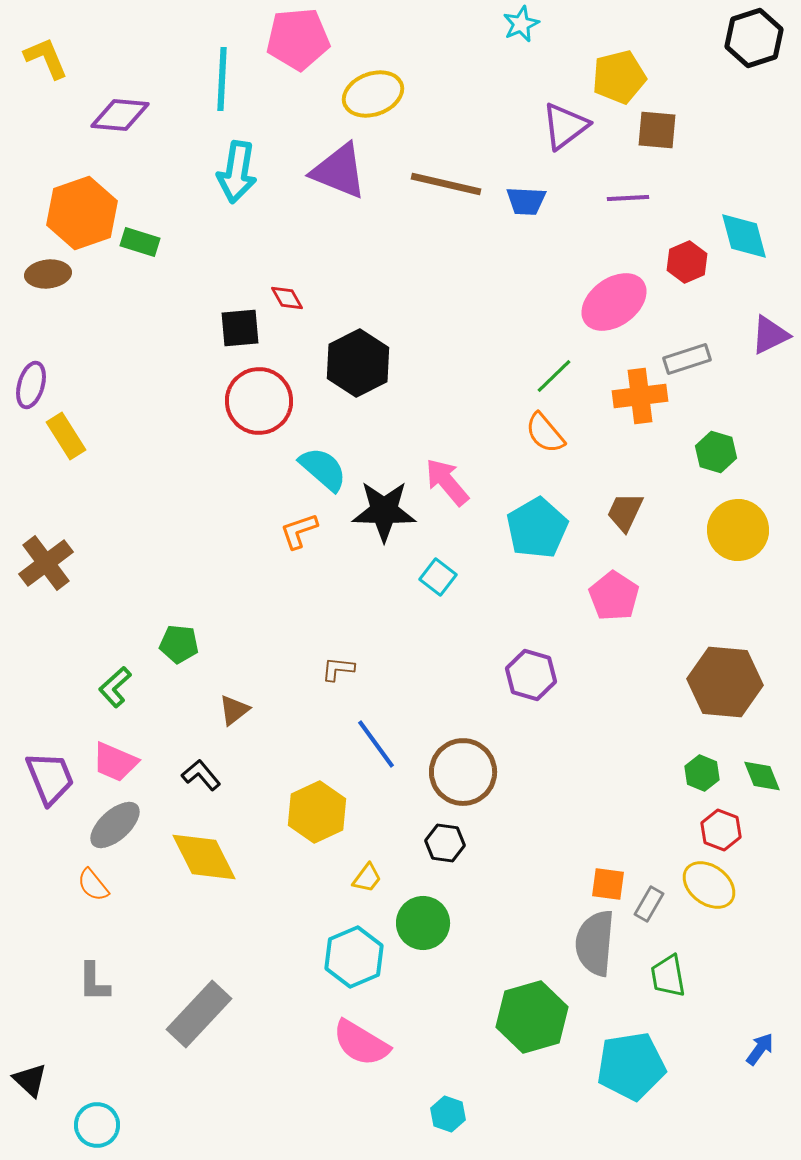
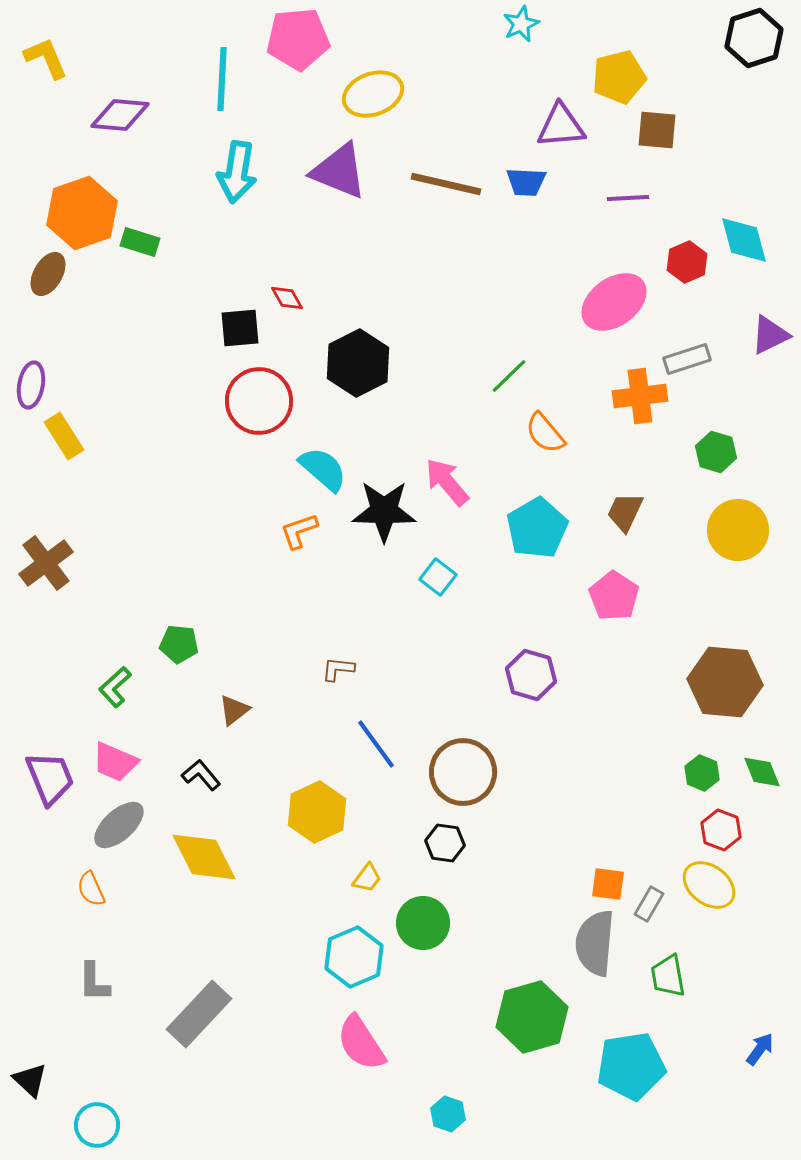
purple triangle at (565, 126): moved 4 px left; rotated 32 degrees clockwise
blue trapezoid at (526, 201): moved 19 px up
cyan diamond at (744, 236): moved 4 px down
brown ellipse at (48, 274): rotated 54 degrees counterclockwise
green line at (554, 376): moved 45 px left
purple ellipse at (31, 385): rotated 6 degrees counterclockwise
yellow rectangle at (66, 436): moved 2 px left
green diamond at (762, 776): moved 4 px up
gray ellipse at (115, 825): moved 4 px right
orange semicircle at (93, 885): moved 2 px left, 4 px down; rotated 15 degrees clockwise
pink semicircle at (361, 1043): rotated 26 degrees clockwise
